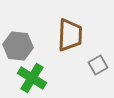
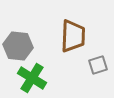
brown trapezoid: moved 3 px right, 1 px down
gray square: rotated 12 degrees clockwise
